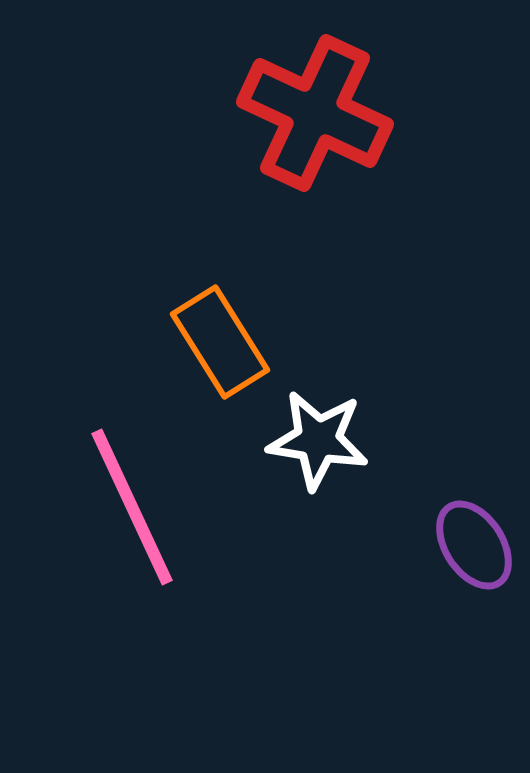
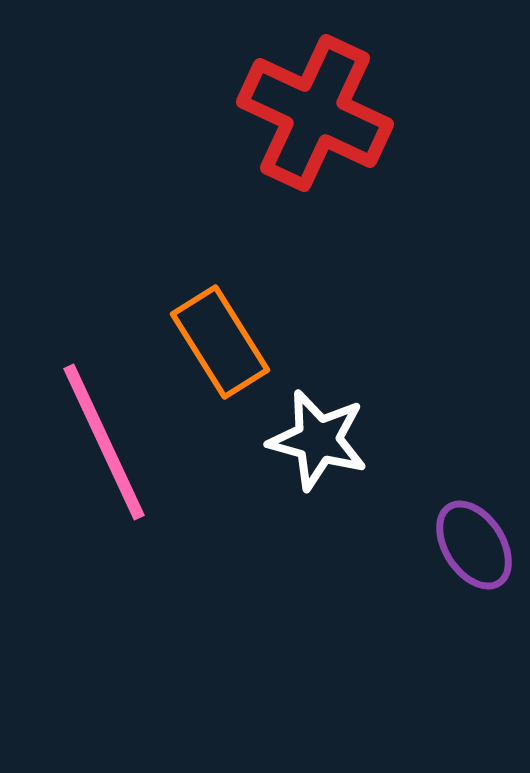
white star: rotated 6 degrees clockwise
pink line: moved 28 px left, 65 px up
